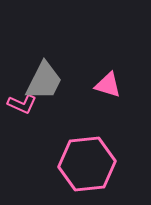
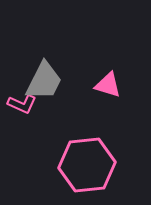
pink hexagon: moved 1 px down
